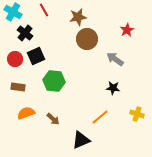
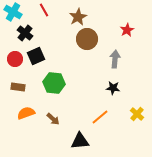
brown star: rotated 18 degrees counterclockwise
gray arrow: rotated 60 degrees clockwise
green hexagon: moved 2 px down
yellow cross: rotated 24 degrees clockwise
black triangle: moved 1 px left, 1 px down; rotated 18 degrees clockwise
